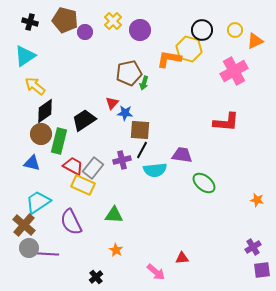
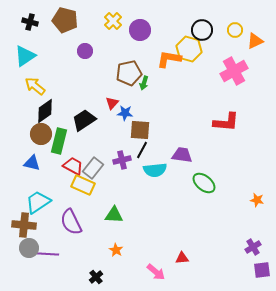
purple circle at (85, 32): moved 19 px down
brown cross at (24, 225): rotated 35 degrees counterclockwise
